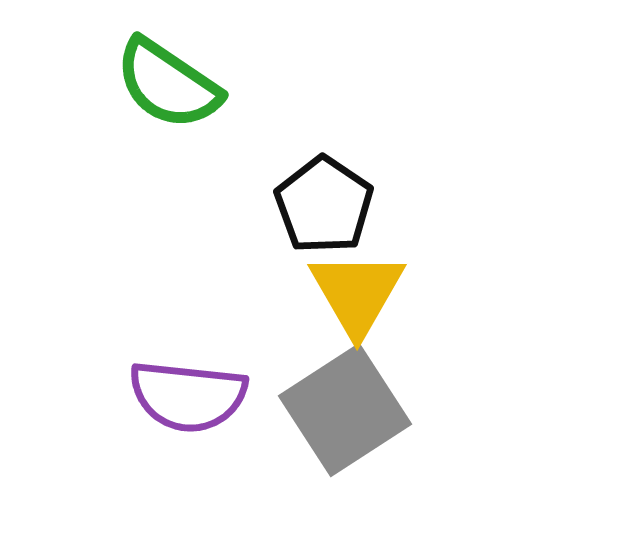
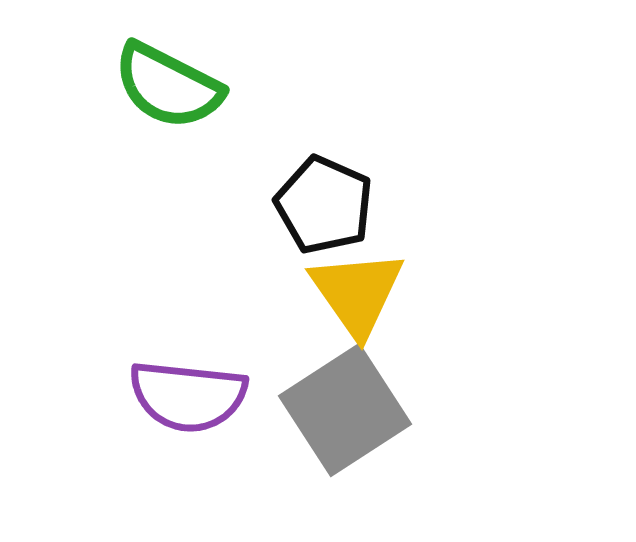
green semicircle: moved 2 px down; rotated 7 degrees counterclockwise
black pentagon: rotated 10 degrees counterclockwise
yellow triangle: rotated 5 degrees counterclockwise
